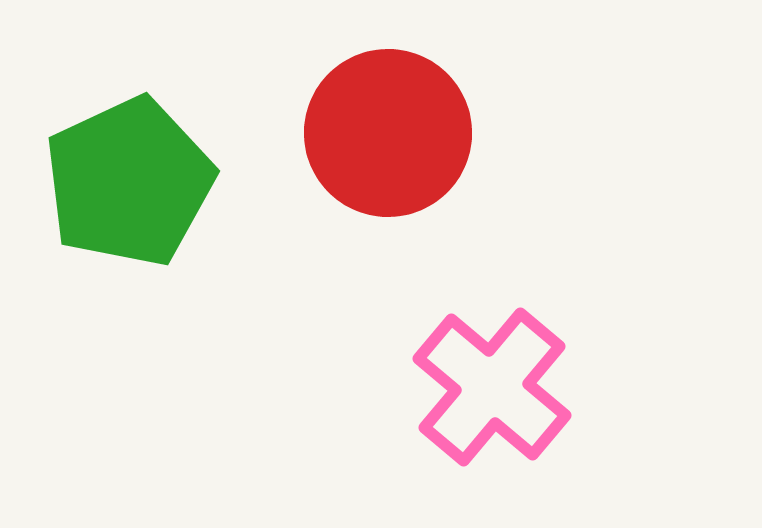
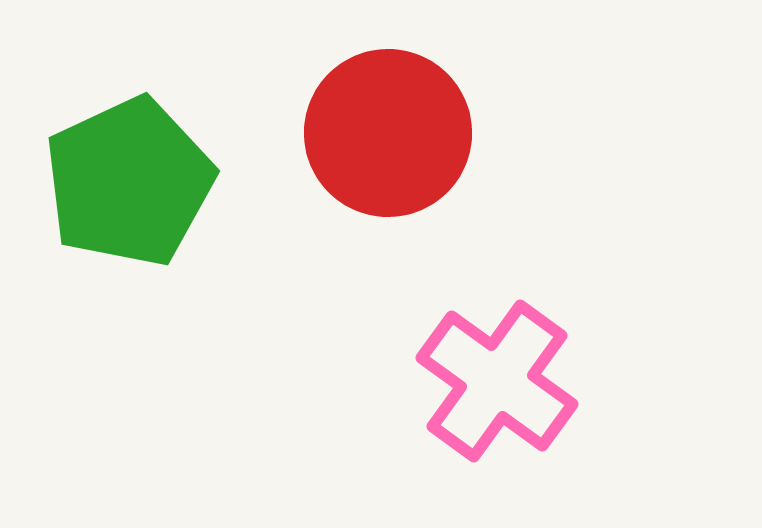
pink cross: moved 5 px right, 6 px up; rotated 4 degrees counterclockwise
